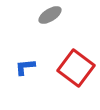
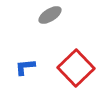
red square: rotated 9 degrees clockwise
